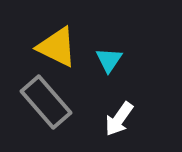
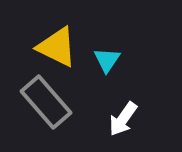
cyan triangle: moved 2 px left
white arrow: moved 4 px right
